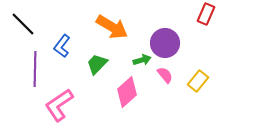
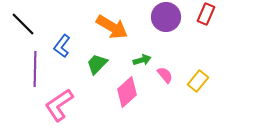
purple circle: moved 1 px right, 26 px up
